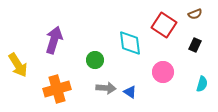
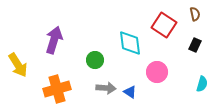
brown semicircle: rotated 80 degrees counterclockwise
pink circle: moved 6 px left
